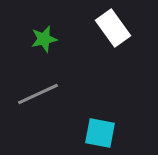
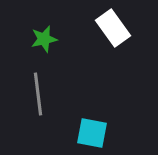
gray line: rotated 72 degrees counterclockwise
cyan square: moved 8 px left
